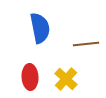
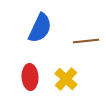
blue semicircle: rotated 36 degrees clockwise
brown line: moved 3 px up
